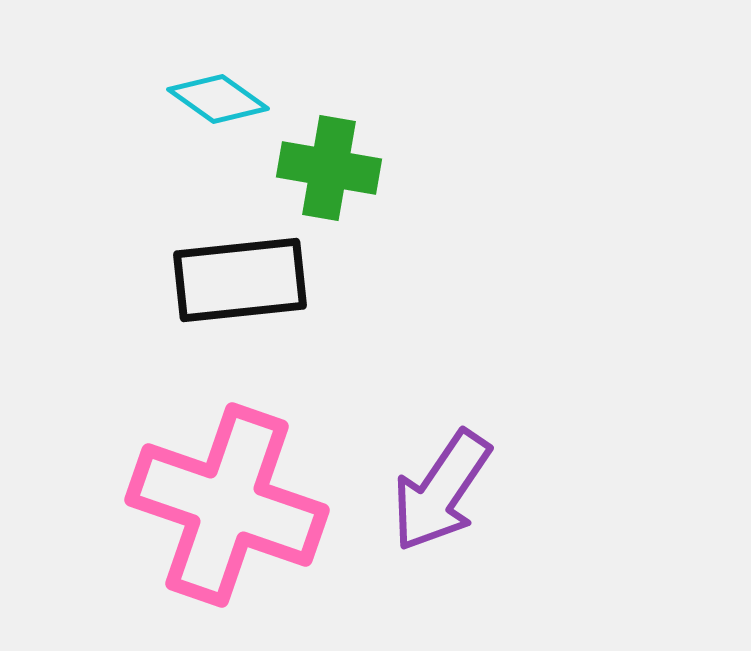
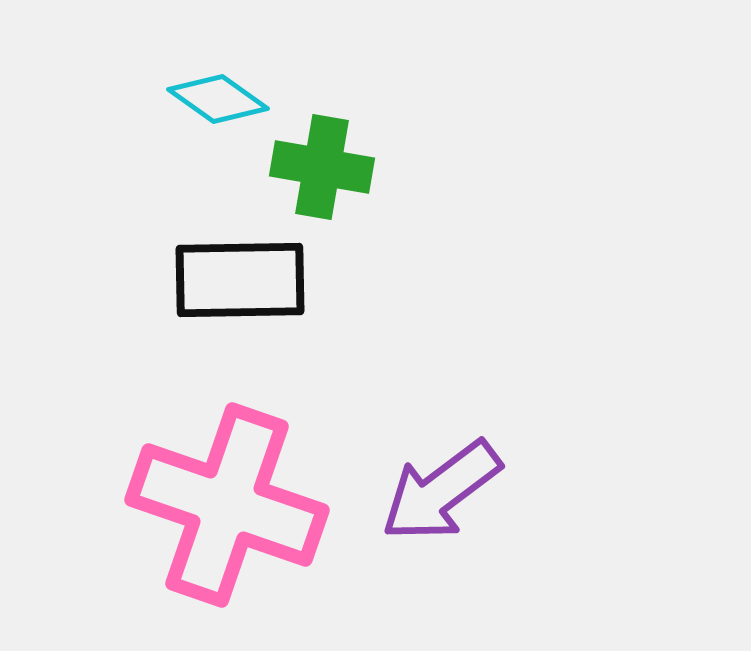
green cross: moved 7 px left, 1 px up
black rectangle: rotated 5 degrees clockwise
purple arrow: rotated 19 degrees clockwise
